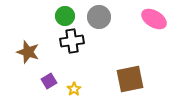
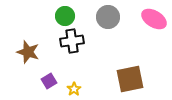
gray circle: moved 9 px right
